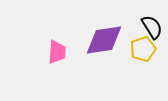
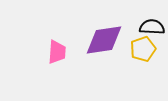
black semicircle: rotated 55 degrees counterclockwise
